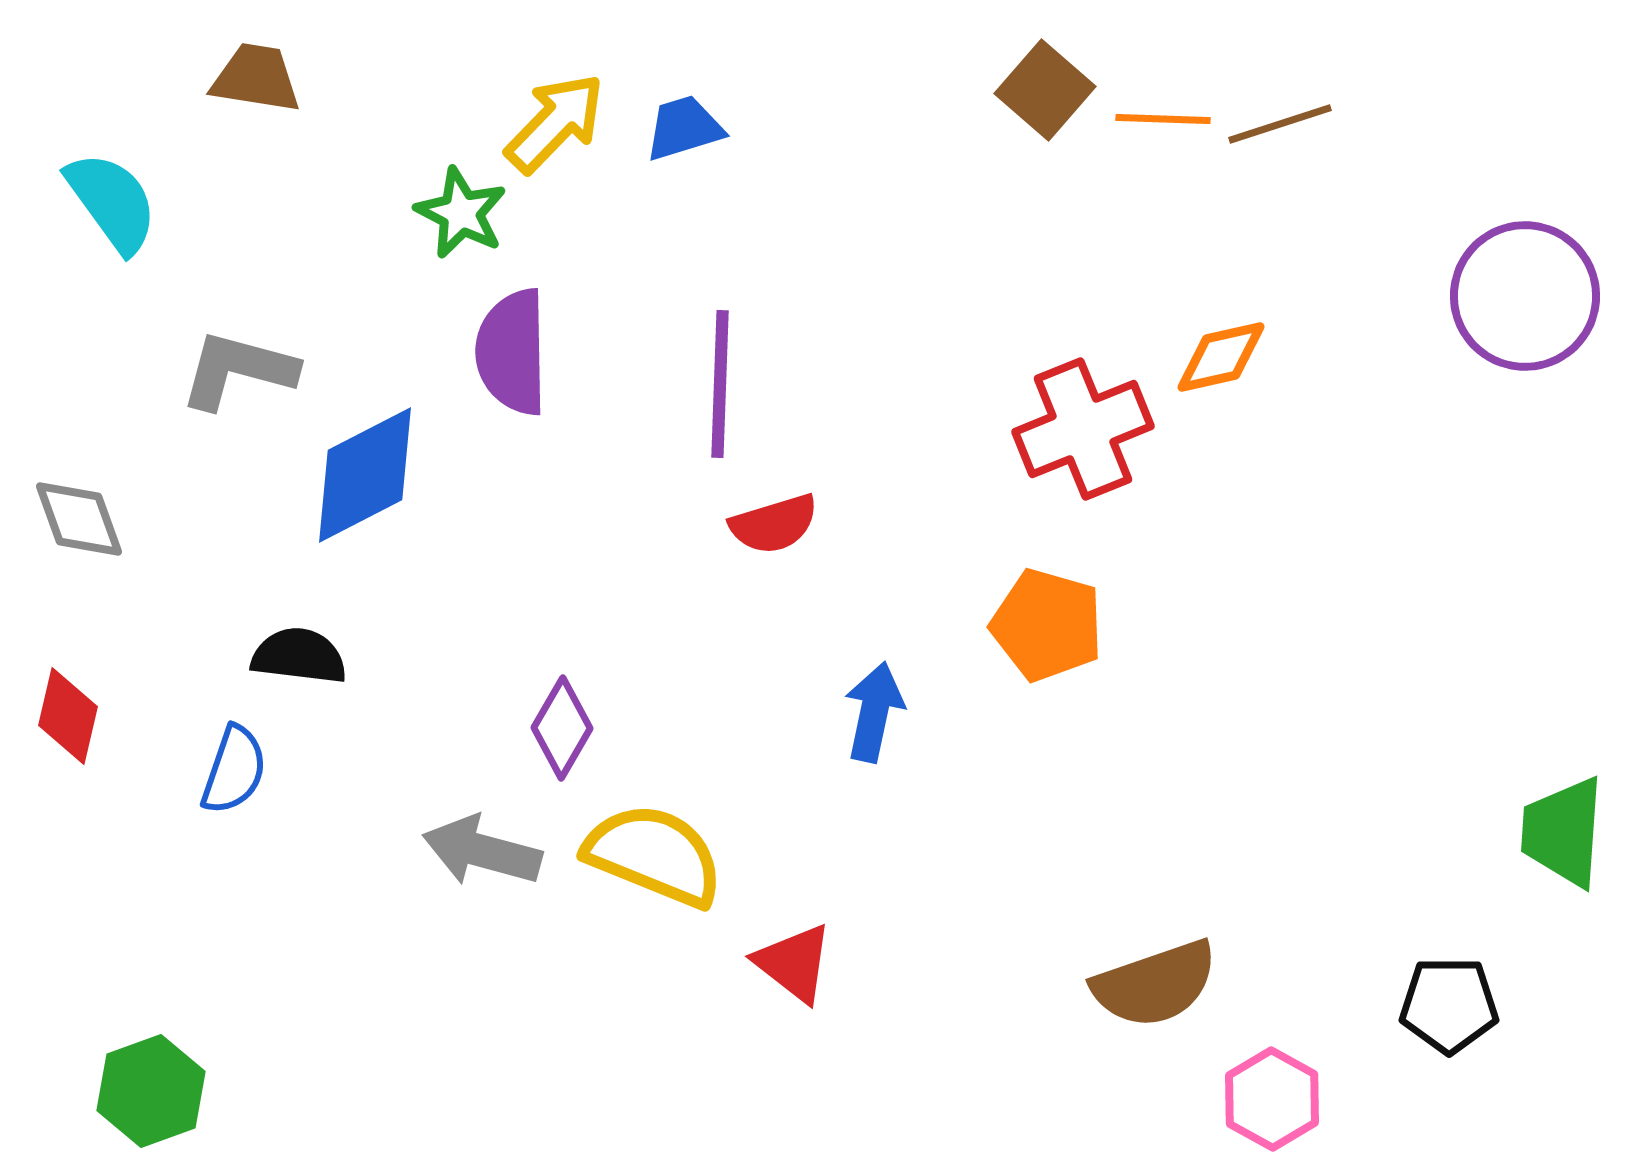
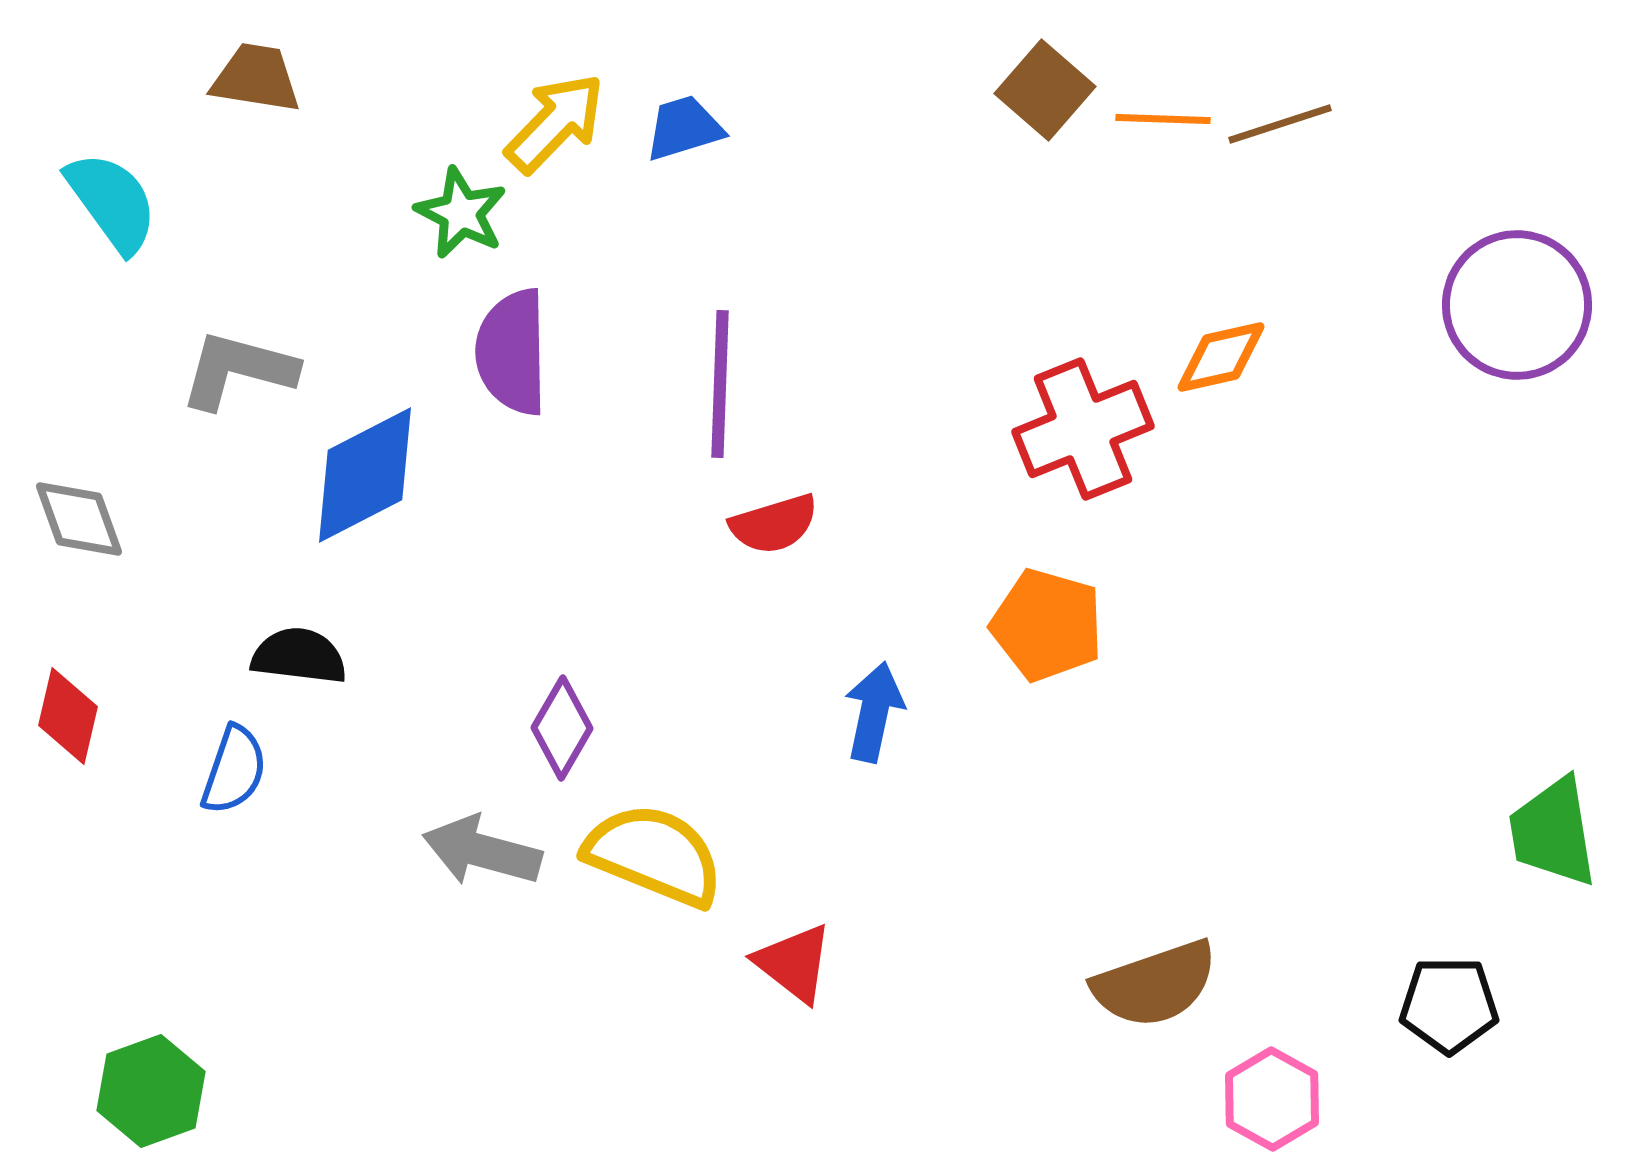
purple circle: moved 8 px left, 9 px down
green trapezoid: moved 10 px left; rotated 13 degrees counterclockwise
